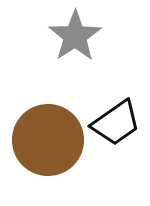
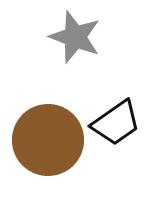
gray star: moved 1 px down; rotated 18 degrees counterclockwise
